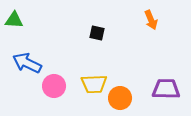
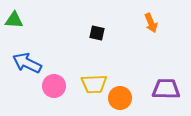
orange arrow: moved 3 px down
